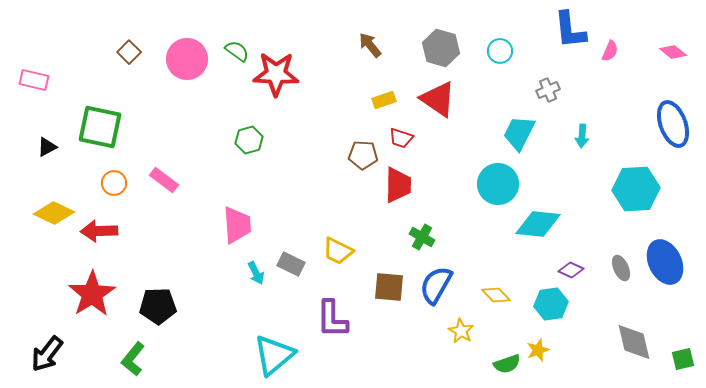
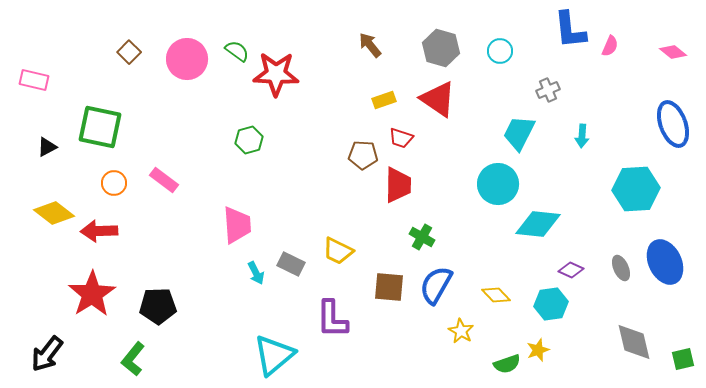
pink semicircle at (610, 51): moved 5 px up
yellow diamond at (54, 213): rotated 12 degrees clockwise
